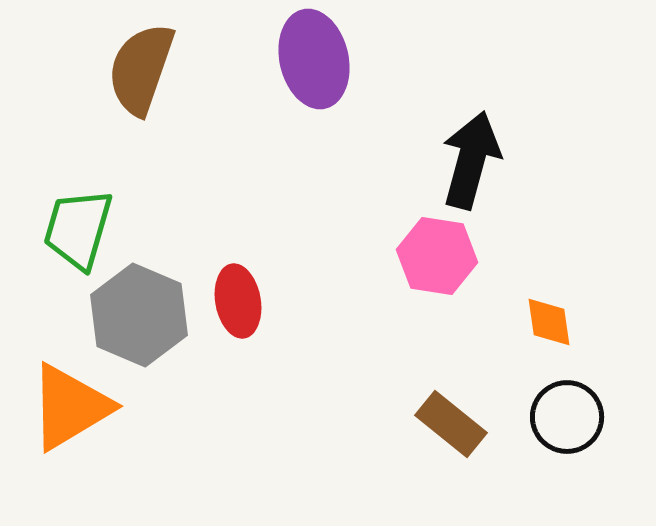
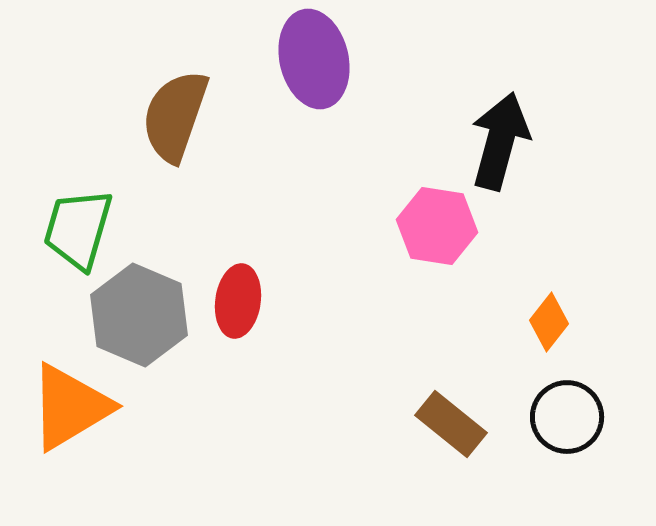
brown semicircle: moved 34 px right, 47 px down
black arrow: moved 29 px right, 19 px up
pink hexagon: moved 30 px up
red ellipse: rotated 18 degrees clockwise
orange diamond: rotated 46 degrees clockwise
